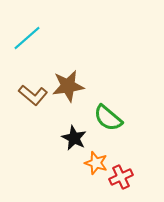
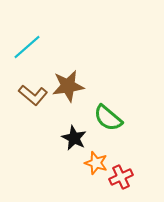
cyan line: moved 9 px down
